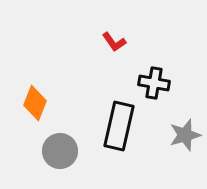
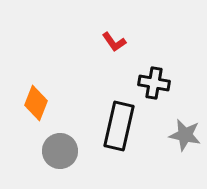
orange diamond: moved 1 px right
gray star: rotated 28 degrees clockwise
